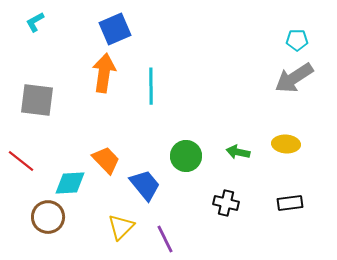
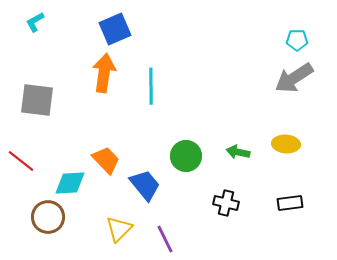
yellow triangle: moved 2 px left, 2 px down
